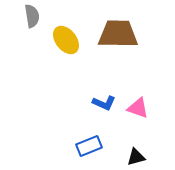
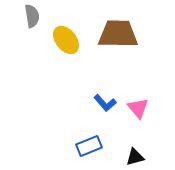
blue L-shape: moved 1 px right; rotated 25 degrees clockwise
pink triangle: rotated 30 degrees clockwise
black triangle: moved 1 px left
